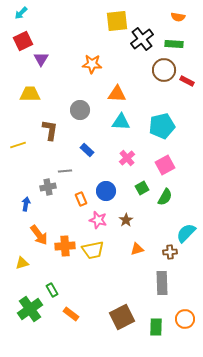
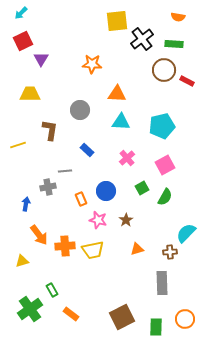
yellow triangle at (22, 263): moved 2 px up
